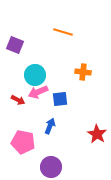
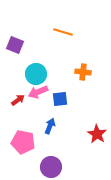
cyan circle: moved 1 px right, 1 px up
red arrow: rotated 64 degrees counterclockwise
